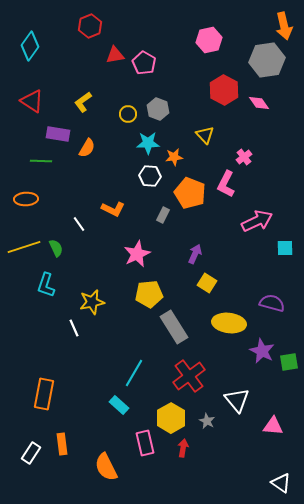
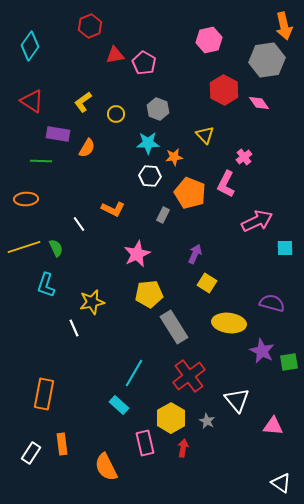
yellow circle at (128, 114): moved 12 px left
